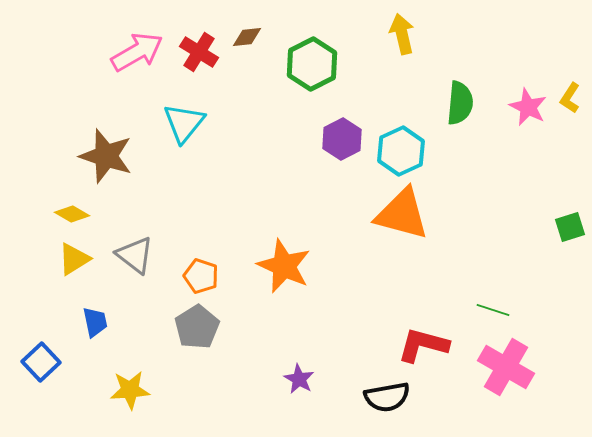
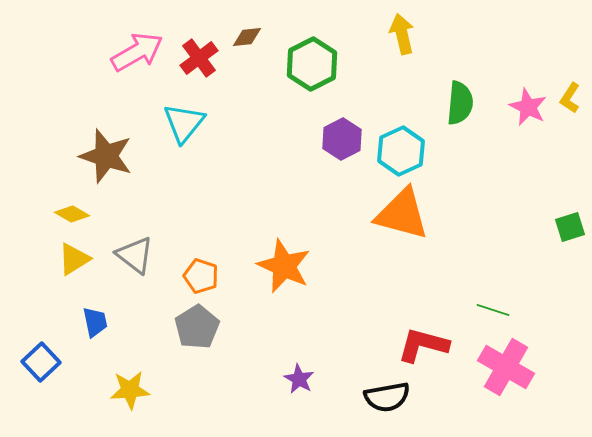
red cross: moved 6 px down; rotated 21 degrees clockwise
